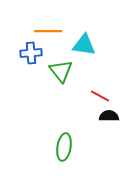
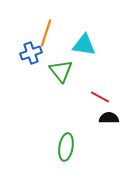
orange line: moved 2 px left, 2 px down; rotated 72 degrees counterclockwise
blue cross: rotated 15 degrees counterclockwise
red line: moved 1 px down
black semicircle: moved 2 px down
green ellipse: moved 2 px right
